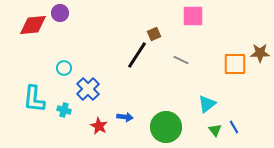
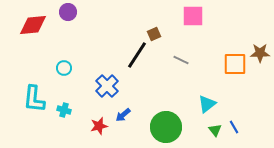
purple circle: moved 8 px right, 1 px up
blue cross: moved 19 px right, 3 px up
blue arrow: moved 2 px left, 2 px up; rotated 133 degrees clockwise
red star: rotated 30 degrees clockwise
